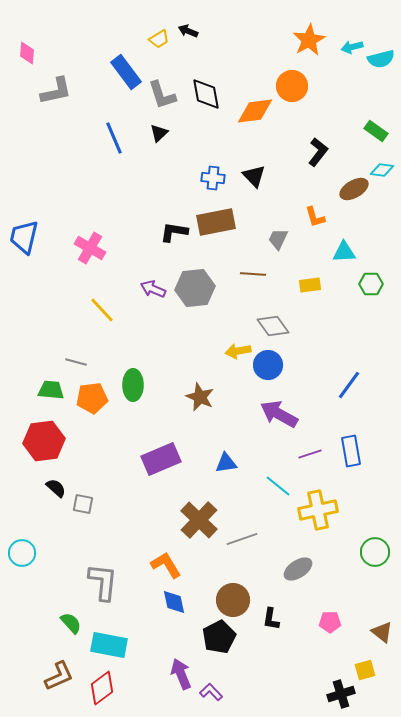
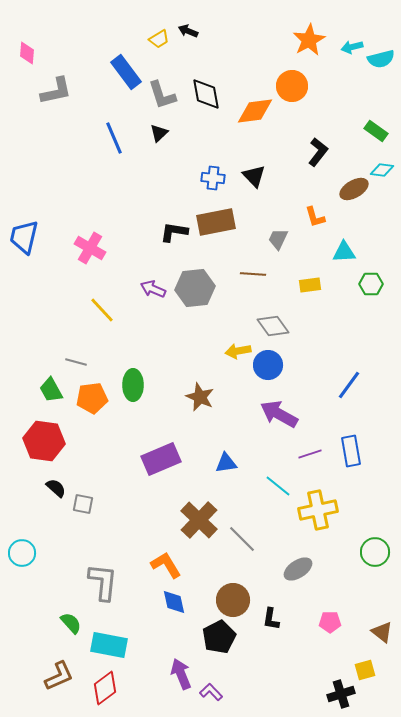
green trapezoid at (51, 390): rotated 124 degrees counterclockwise
red hexagon at (44, 441): rotated 15 degrees clockwise
gray line at (242, 539): rotated 64 degrees clockwise
red diamond at (102, 688): moved 3 px right
